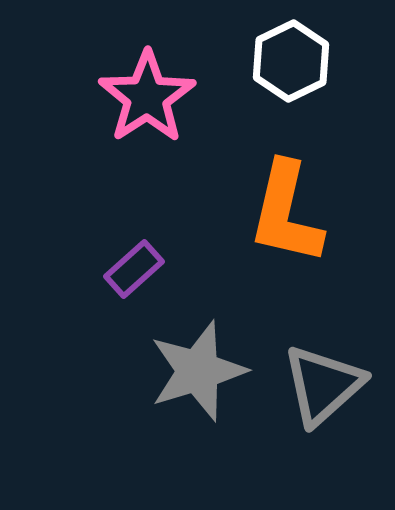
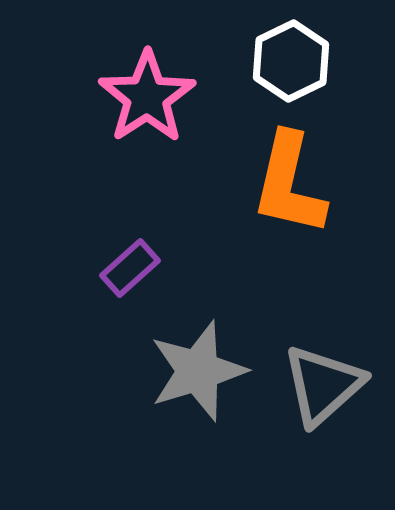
orange L-shape: moved 3 px right, 29 px up
purple rectangle: moved 4 px left, 1 px up
